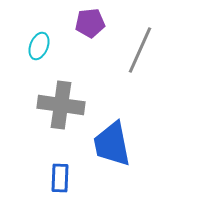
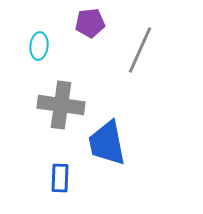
cyan ellipse: rotated 16 degrees counterclockwise
blue trapezoid: moved 5 px left, 1 px up
